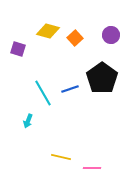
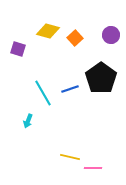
black pentagon: moved 1 px left
yellow line: moved 9 px right
pink line: moved 1 px right
